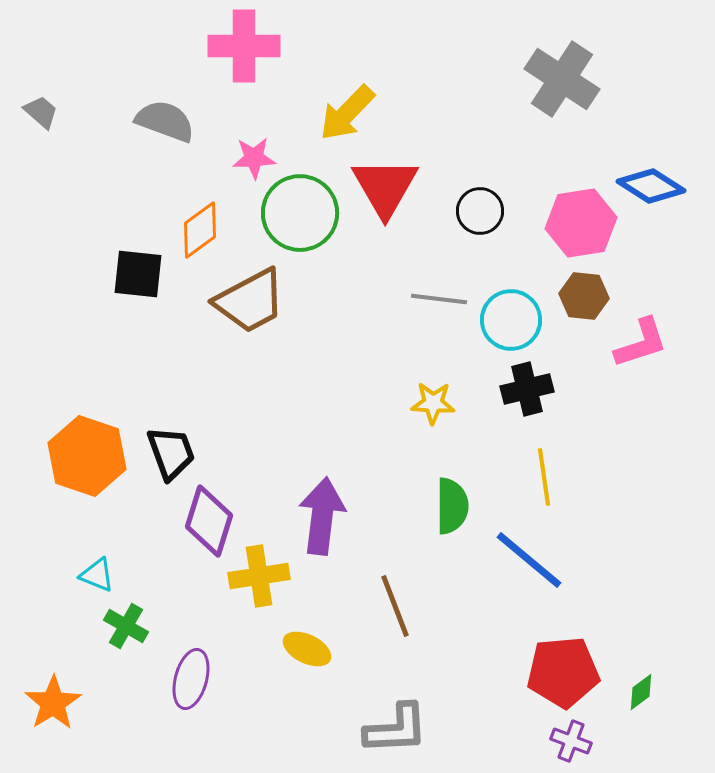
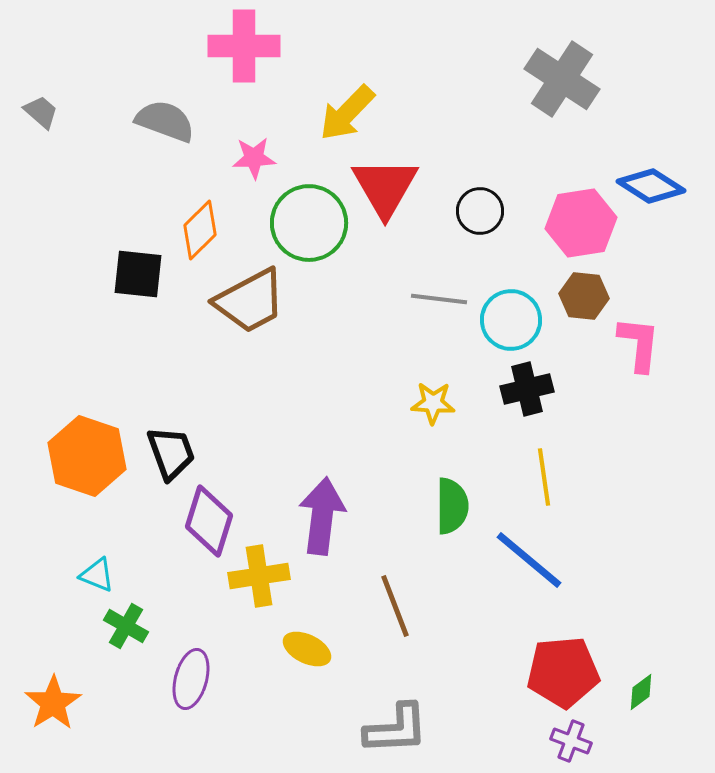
green circle: moved 9 px right, 10 px down
orange diamond: rotated 8 degrees counterclockwise
pink L-shape: moved 2 px left, 1 px down; rotated 66 degrees counterclockwise
